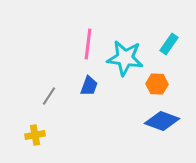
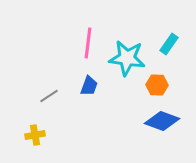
pink line: moved 1 px up
cyan star: moved 2 px right
orange hexagon: moved 1 px down
gray line: rotated 24 degrees clockwise
